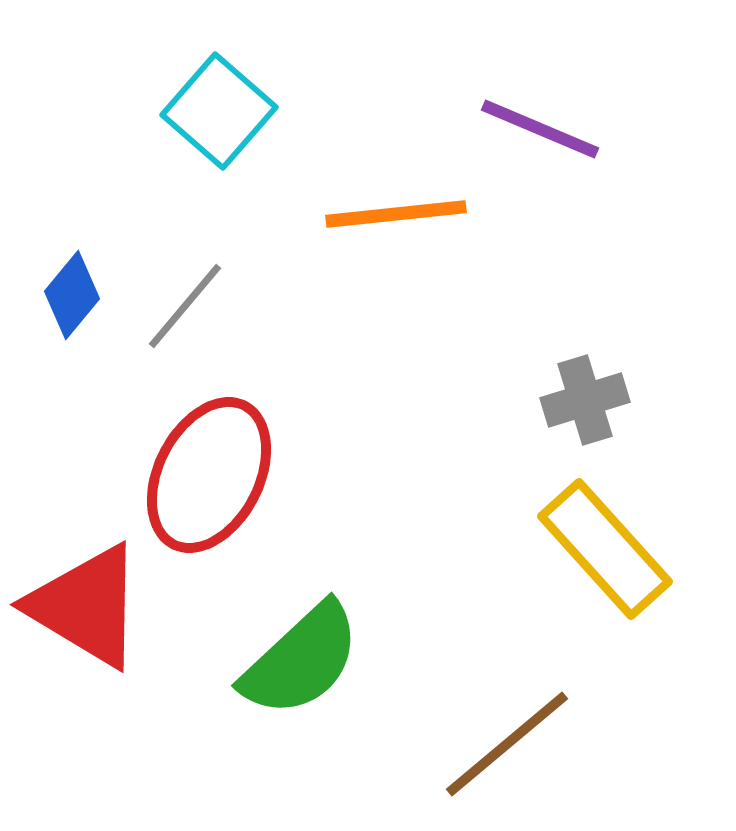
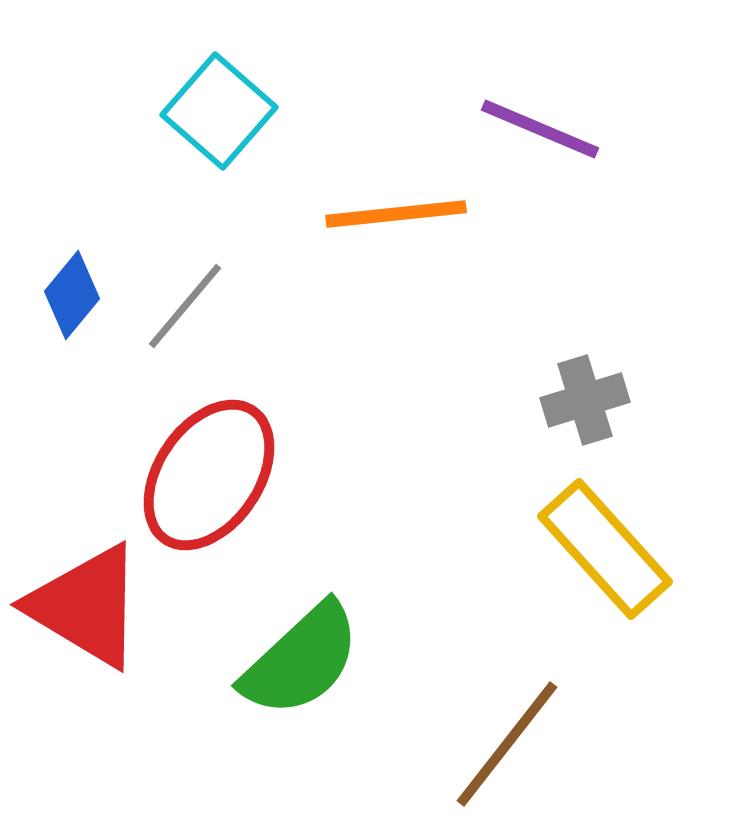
red ellipse: rotated 7 degrees clockwise
brown line: rotated 12 degrees counterclockwise
